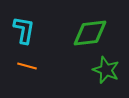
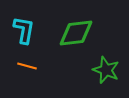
green diamond: moved 14 px left
